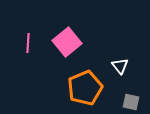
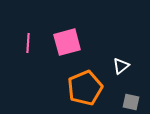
pink square: rotated 24 degrees clockwise
white triangle: moved 1 px right; rotated 30 degrees clockwise
